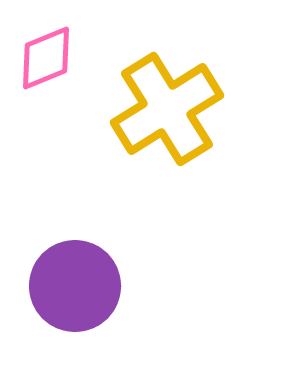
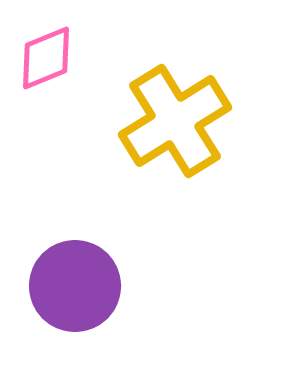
yellow cross: moved 8 px right, 12 px down
